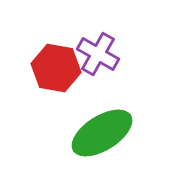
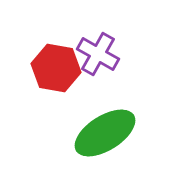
green ellipse: moved 3 px right
